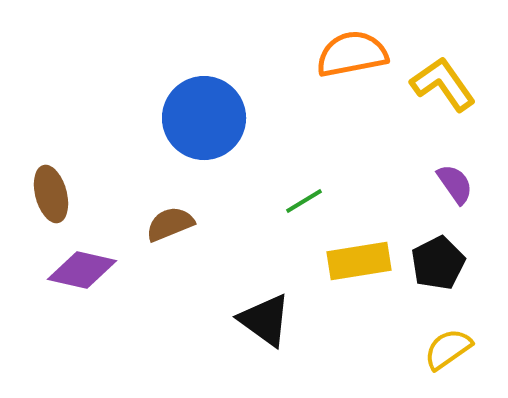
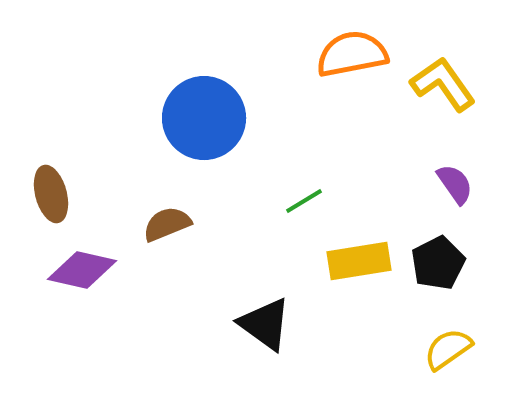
brown semicircle: moved 3 px left
black triangle: moved 4 px down
